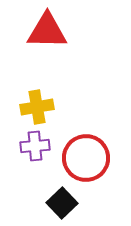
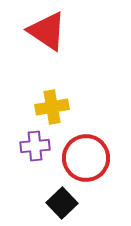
red triangle: rotated 33 degrees clockwise
yellow cross: moved 15 px right
